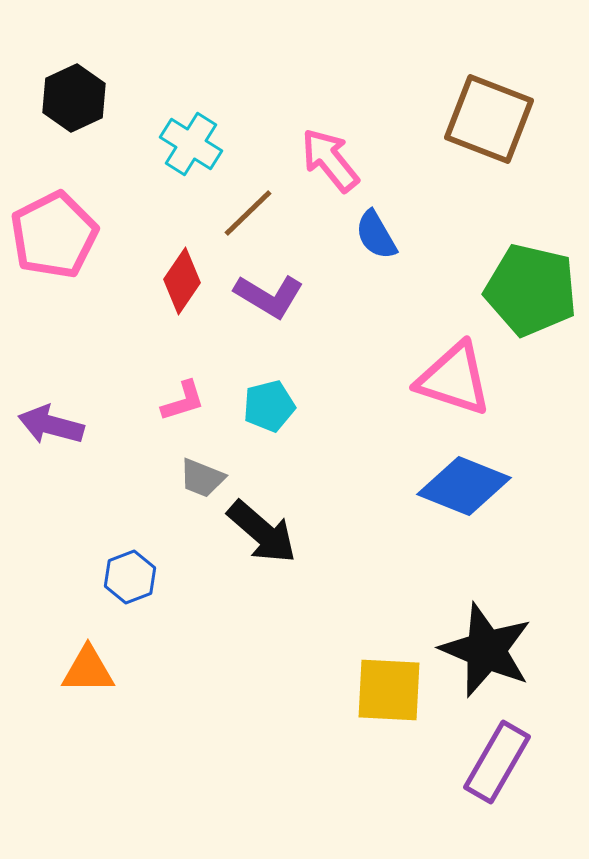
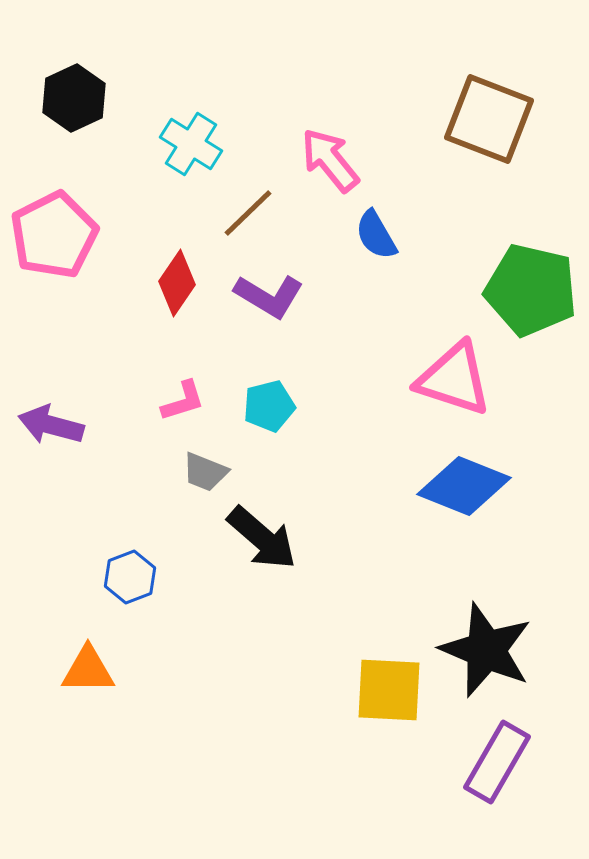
red diamond: moved 5 px left, 2 px down
gray trapezoid: moved 3 px right, 6 px up
black arrow: moved 6 px down
